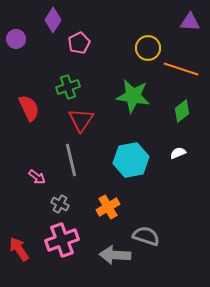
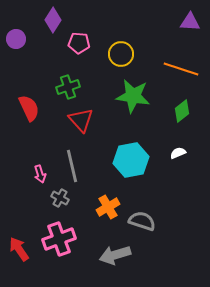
pink pentagon: rotated 30 degrees clockwise
yellow circle: moved 27 px left, 6 px down
red triangle: rotated 16 degrees counterclockwise
gray line: moved 1 px right, 6 px down
pink arrow: moved 3 px right, 3 px up; rotated 36 degrees clockwise
gray cross: moved 6 px up
gray semicircle: moved 4 px left, 15 px up
pink cross: moved 3 px left, 1 px up
gray arrow: rotated 20 degrees counterclockwise
